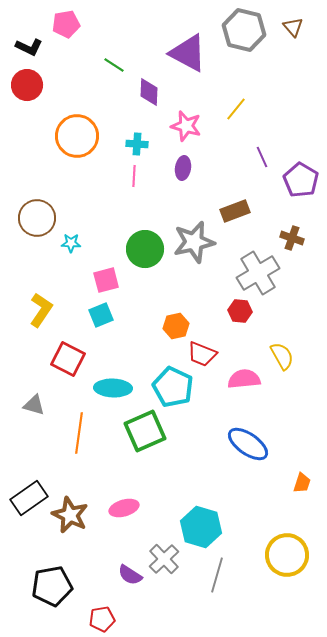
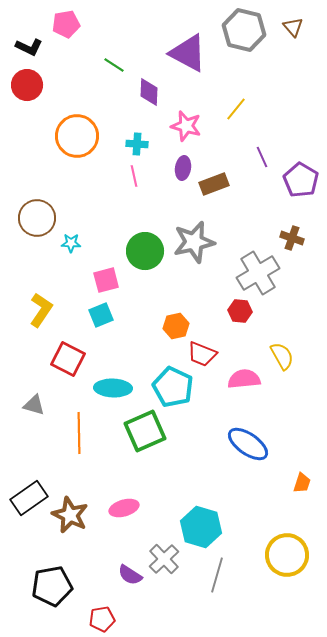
pink line at (134, 176): rotated 15 degrees counterclockwise
brown rectangle at (235, 211): moved 21 px left, 27 px up
green circle at (145, 249): moved 2 px down
orange line at (79, 433): rotated 9 degrees counterclockwise
